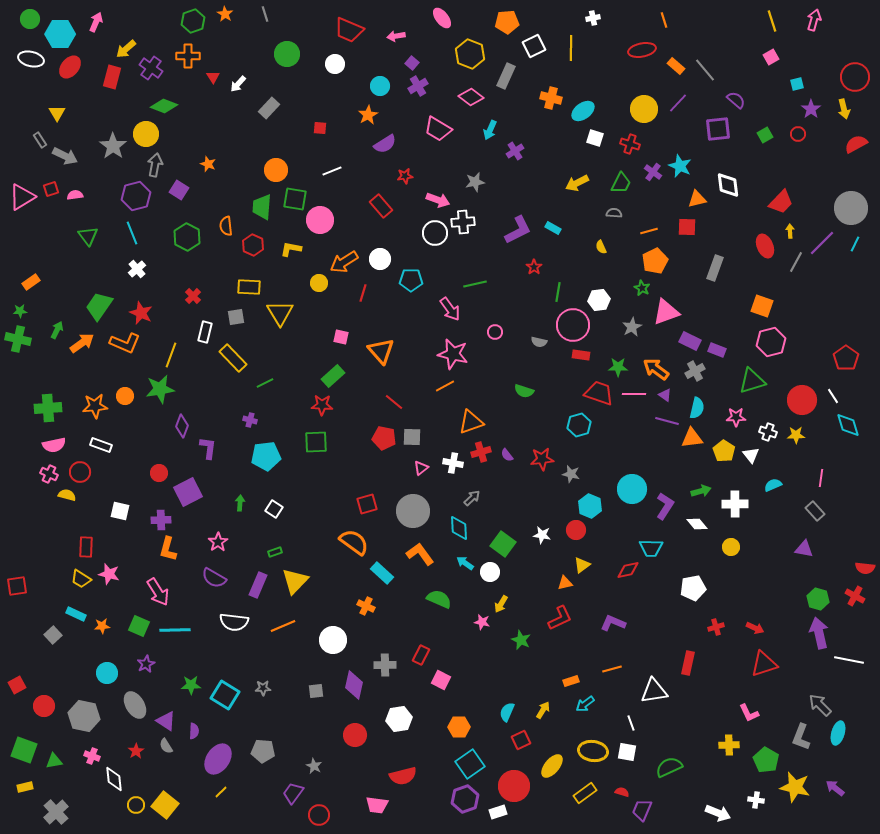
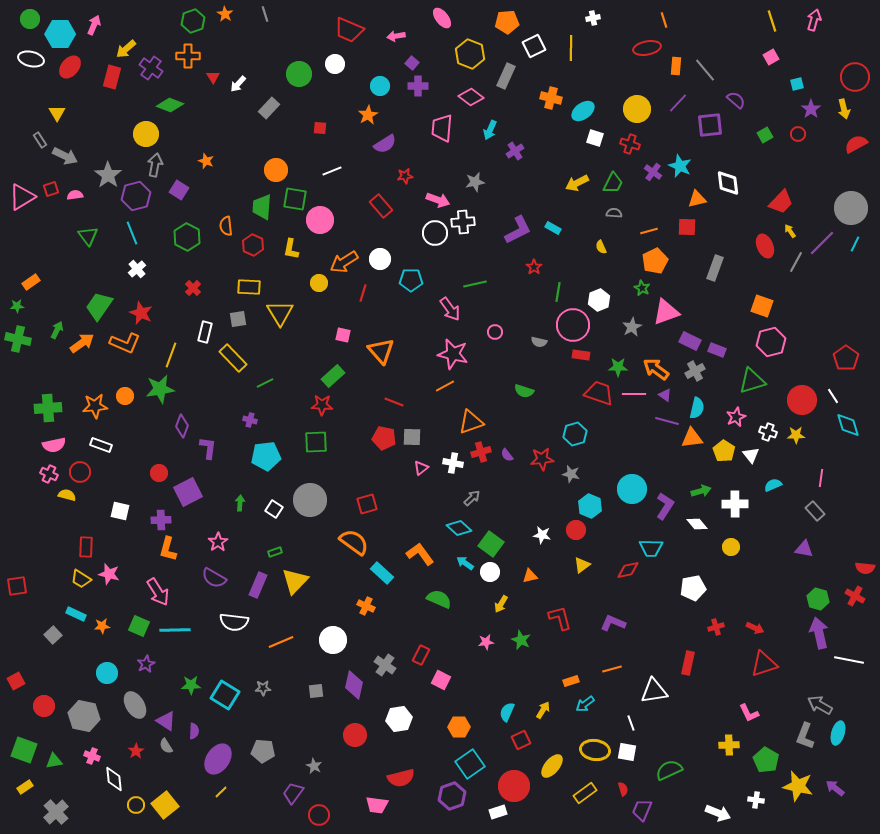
pink arrow at (96, 22): moved 2 px left, 3 px down
red ellipse at (642, 50): moved 5 px right, 2 px up
green circle at (287, 54): moved 12 px right, 20 px down
orange rectangle at (676, 66): rotated 54 degrees clockwise
purple cross at (418, 86): rotated 30 degrees clockwise
green diamond at (164, 106): moved 6 px right, 1 px up
yellow circle at (644, 109): moved 7 px left
pink trapezoid at (438, 129): moved 4 px right, 1 px up; rotated 64 degrees clockwise
purple square at (718, 129): moved 8 px left, 4 px up
gray star at (113, 146): moved 5 px left, 29 px down
orange star at (208, 164): moved 2 px left, 3 px up
green trapezoid at (621, 183): moved 8 px left
white diamond at (728, 185): moved 2 px up
yellow arrow at (790, 231): rotated 32 degrees counterclockwise
yellow L-shape at (291, 249): rotated 90 degrees counterclockwise
red cross at (193, 296): moved 8 px up
white hexagon at (599, 300): rotated 15 degrees counterclockwise
green star at (20, 311): moved 3 px left, 5 px up
gray square at (236, 317): moved 2 px right, 2 px down
pink square at (341, 337): moved 2 px right, 2 px up
red line at (394, 402): rotated 18 degrees counterclockwise
pink star at (736, 417): rotated 24 degrees counterclockwise
cyan hexagon at (579, 425): moved 4 px left, 9 px down
gray circle at (413, 511): moved 103 px left, 11 px up
cyan diamond at (459, 528): rotated 45 degrees counterclockwise
green square at (503, 544): moved 12 px left
orange triangle at (565, 583): moved 35 px left, 7 px up
red L-shape at (560, 618): rotated 80 degrees counterclockwise
pink star at (482, 622): moved 4 px right, 20 px down; rotated 21 degrees counterclockwise
orange line at (283, 626): moved 2 px left, 16 px down
gray cross at (385, 665): rotated 35 degrees clockwise
red square at (17, 685): moved 1 px left, 4 px up
gray arrow at (820, 705): rotated 15 degrees counterclockwise
gray L-shape at (801, 737): moved 4 px right, 1 px up
yellow ellipse at (593, 751): moved 2 px right, 1 px up
green semicircle at (669, 767): moved 3 px down
red semicircle at (403, 776): moved 2 px left, 2 px down
yellow rectangle at (25, 787): rotated 21 degrees counterclockwise
yellow star at (795, 787): moved 3 px right, 1 px up
red semicircle at (622, 792): moved 1 px right, 3 px up; rotated 56 degrees clockwise
purple hexagon at (465, 799): moved 13 px left, 3 px up
yellow square at (165, 805): rotated 12 degrees clockwise
